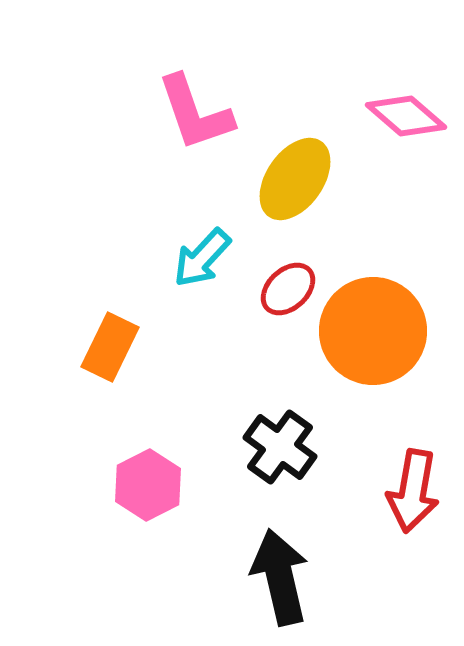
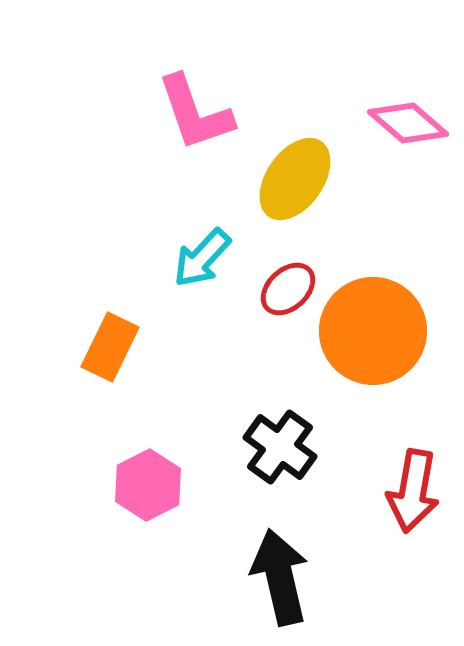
pink diamond: moved 2 px right, 7 px down
